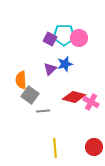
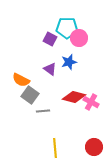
cyan pentagon: moved 3 px right, 7 px up
blue star: moved 4 px right, 2 px up
purple triangle: rotated 40 degrees counterclockwise
orange semicircle: rotated 60 degrees counterclockwise
